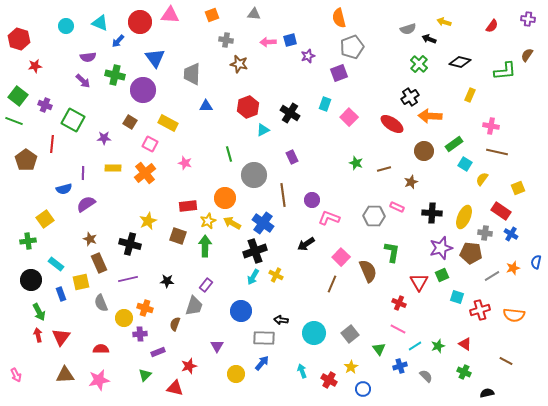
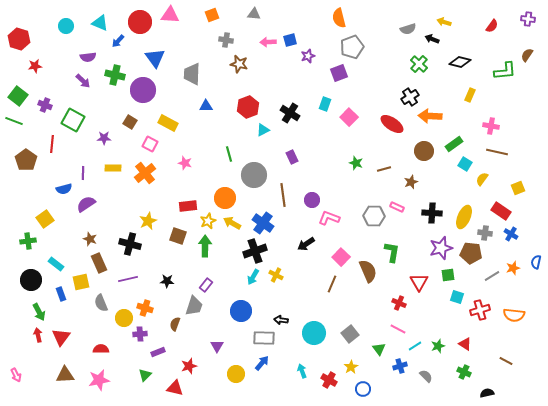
black arrow at (429, 39): moved 3 px right
green square at (442, 275): moved 6 px right; rotated 16 degrees clockwise
